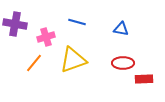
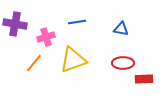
blue line: rotated 24 degrees counterclockwise
